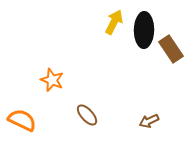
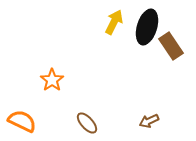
black ellipse: moved 3 px right, 3 px up; rotated 16 degrees clockwise
brown rectangle: moved 3 px up
orange star: rotated 15 degrees clockwise
brown ellipse: moved 8 px down
orange semicircle: moved 1 px down
